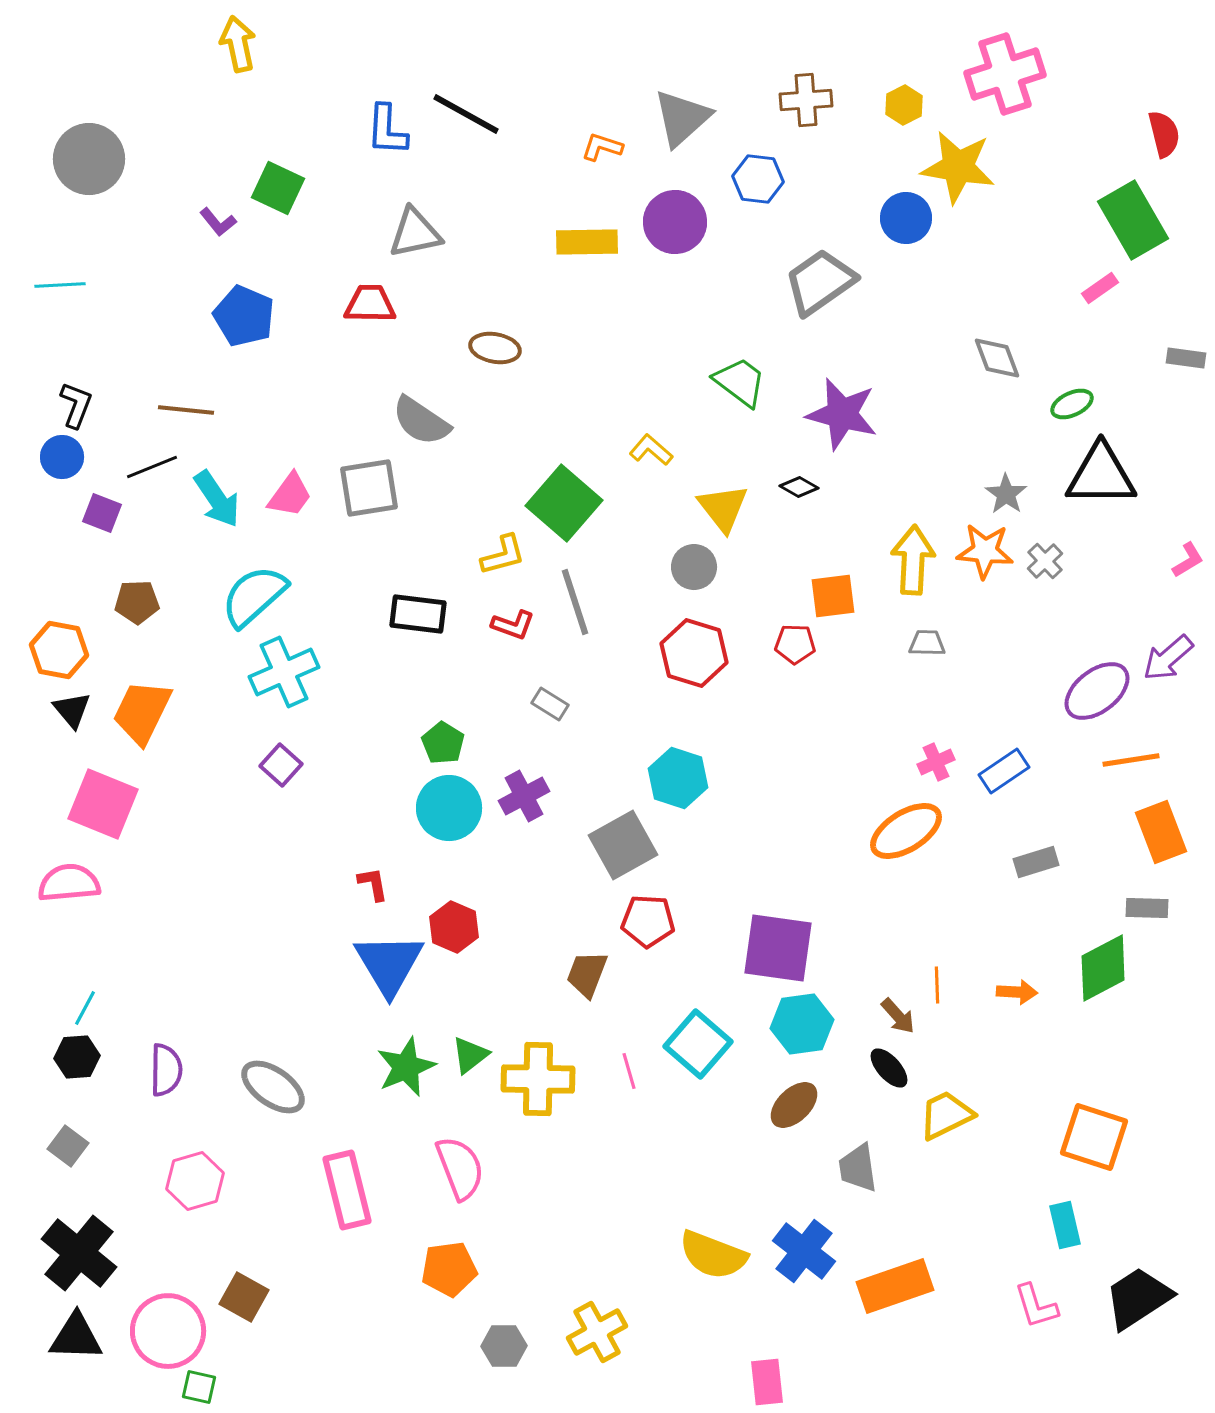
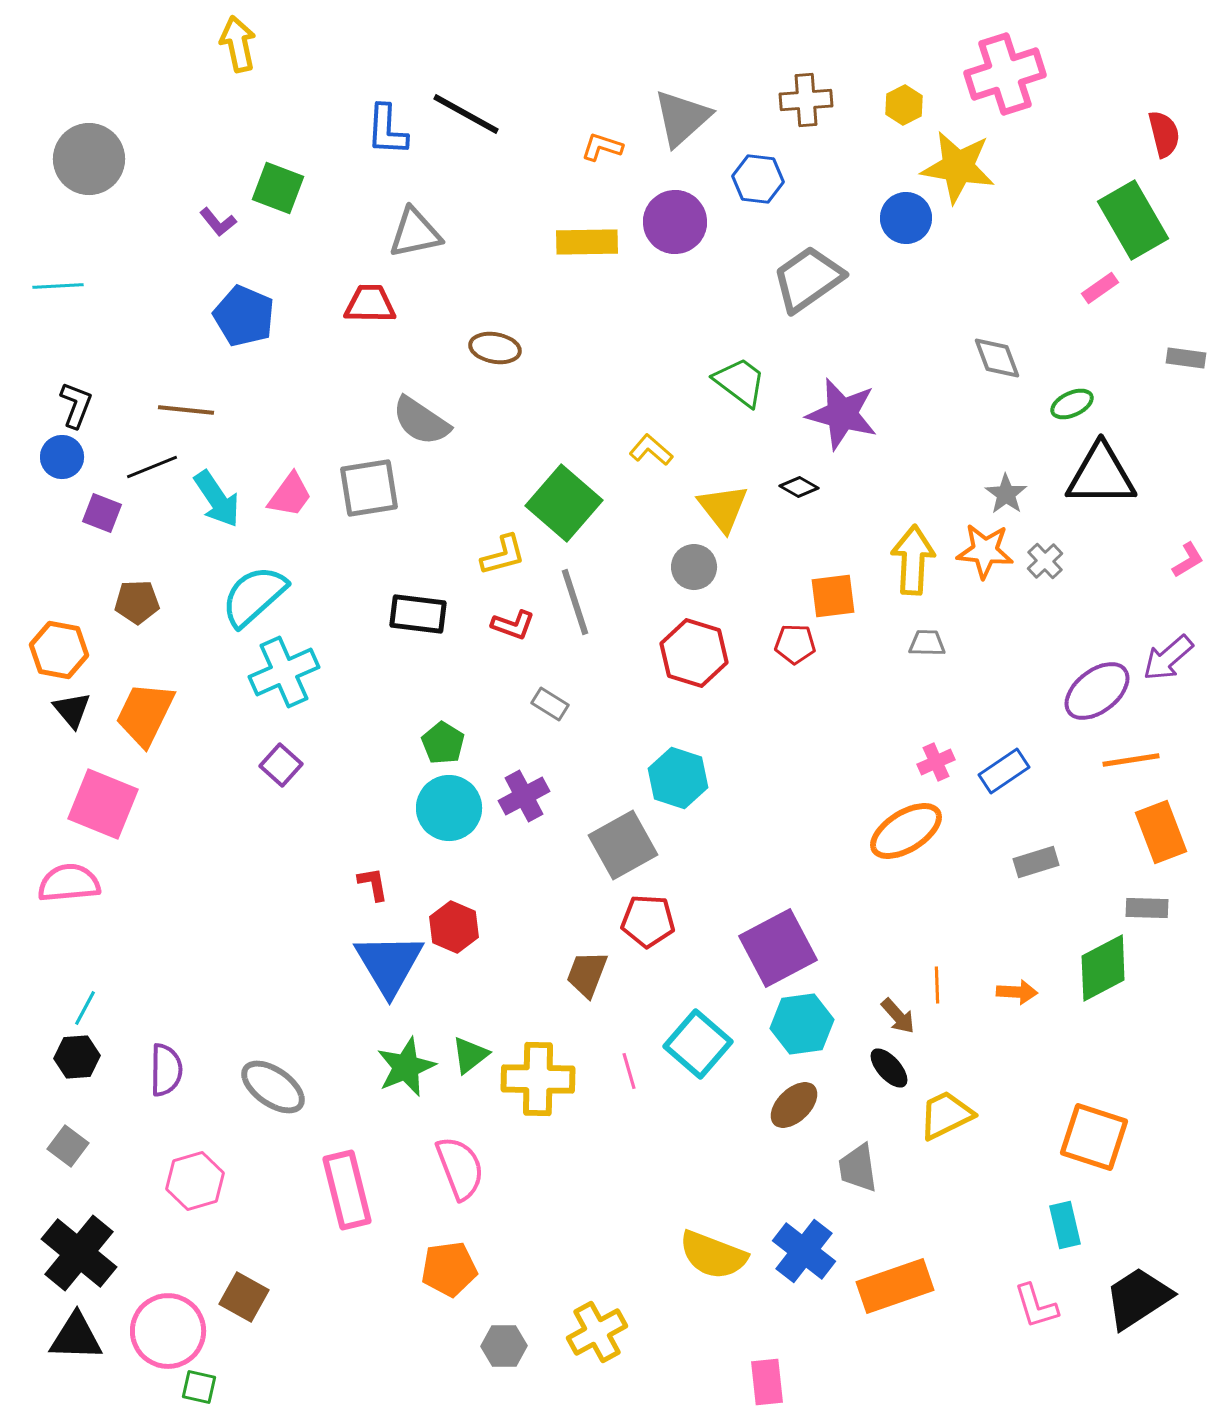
green square at (278, 188): rotated 4 degrees counterclockwise
gray trapezoid at (820, 282): moved 12 px left, 3 px up
cyan line at (60, 285): moved 2 px left, 1 px down
orange trapezoid at (142, 712): moved 3 px right, 2 px down
purple square at (778, 948): rotated 36 degrees counterclockwise
